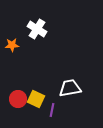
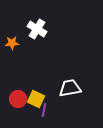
orange star: moved 2 px up
purple line: moved 8 px left
